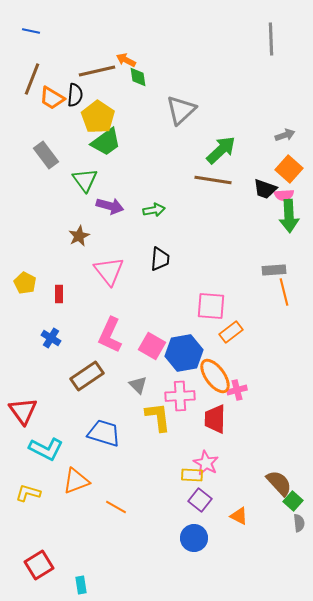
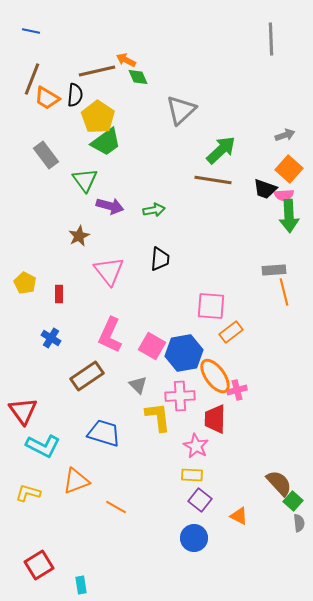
green diamond at (138, 77): rotated 15 degrees counterclockwise
orange trapezoid at (52, 98): moved 5 px left
cyan L-shape at (46, 449): moved 3 px left, 3 px up
pink star at (206, 463): moved 10 px left, 17 px up
